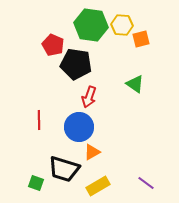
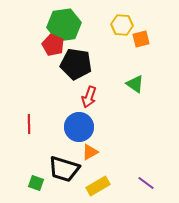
green hexagon: moved 27 px left; rotated 16 degrees counterclockwise
red line: moved 10 px left, 4 px down
orange triangle: moved 2 px left
